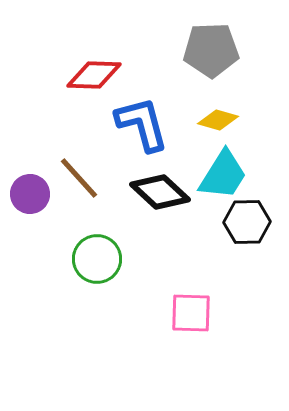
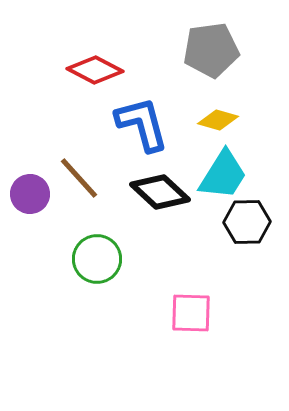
gray pentagon: rotated 6 degrees counterclockwise
red diamond: moved 1 px right, 5 px up; rotated 26 degrees clockwise
